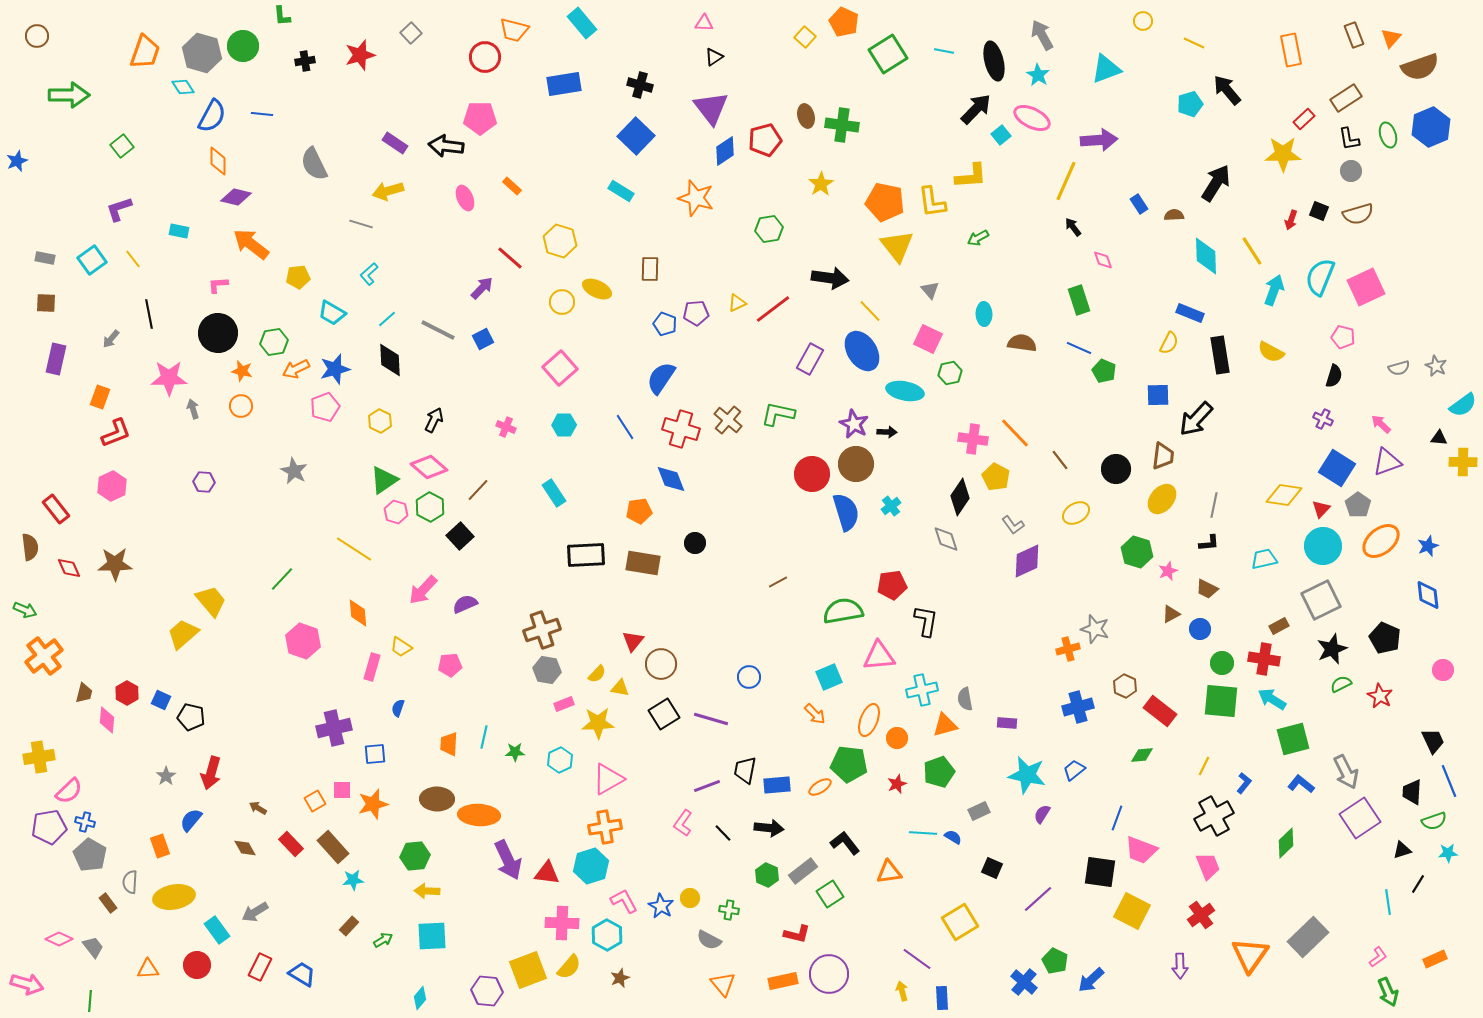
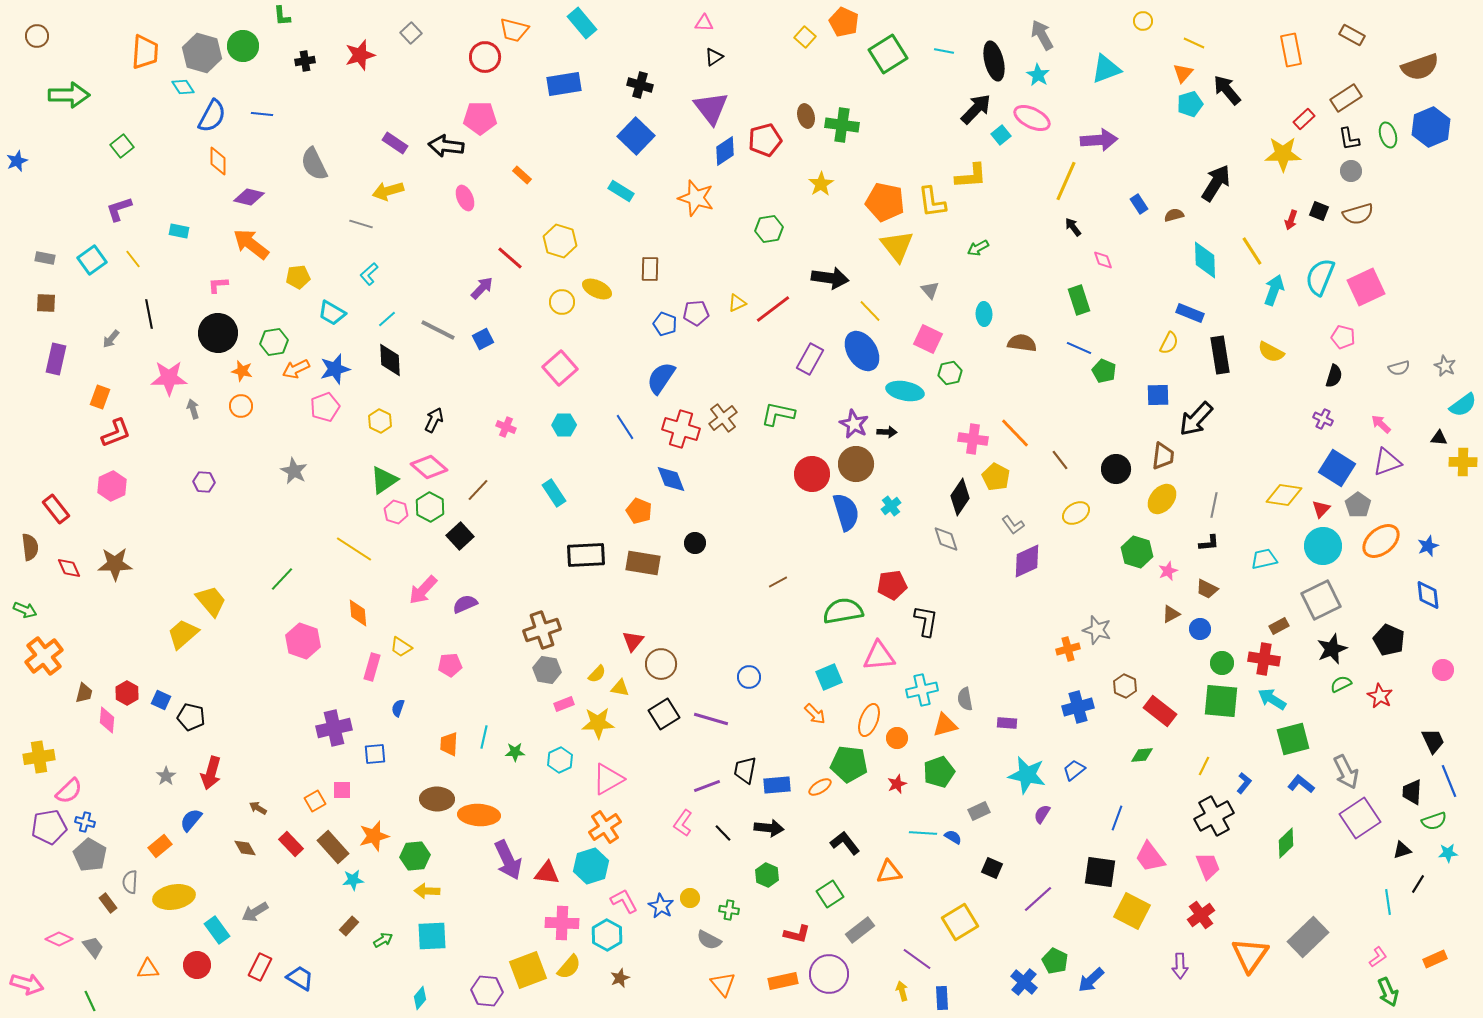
brown rectangle at (1354, 35): moved 2 px left; rotated 40 degrees counterclockwise
orange triangle at (1391, 38): moved 208 px left, 35 px down
orange trapezoid at (145, 52): rotated 15 degrees counterclockwise
orange rectangle at (512, 186): moved 10 px right, 11 px up
purple diamond at (236, 197): moved 13 px right
brown semicircle at (1174, 215): rotated 12 degrees counterclockwise
green arrow at (978, 238): moved 10 px down
cyan diamond at (1206, 256): moved 1 px left, 4 px down
gray star at (1436, 366): moved 9 px right
brown cross at (728, 420): moved 5 px left, 2 px up; rotated 12 degrees clockwise
orange pentagon at (639, 511): rotated 30 degrees clockwise
gray star at (1095, 629): moved 2 px right, 1 px down
black pentagon at (1385, 638): moved 4 px right, 2 px down
orange star at (373, 804): moved 1 px right, 32 px down
orange cross at (605, 827): rotated 24 degrees counterclockwise
orange rectangle at (160, 846): rotated 70 degrees clockwise
pink trapezoid at (1141, 850): moved 9 px right, 7 px down; rotated 32 degrees clockwise
gray rectangle at (803, 871): moved 57 px right, 59 px down
blue trapezoid at (302, 974): moved 2 px left, 4 px down
green line at (90, 1001): rotated 30 degrees counterclockwise
